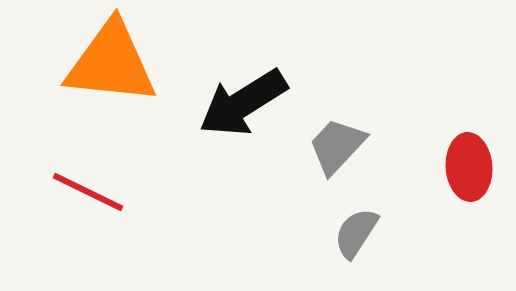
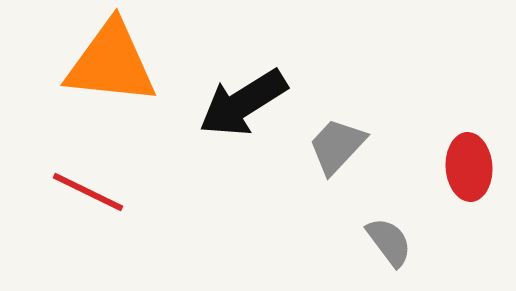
gray semicircle: moved 33 px right, 9 px down; rotated 110 degrees clockwise
